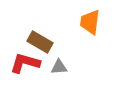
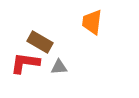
orange trapezoid: moved 2 px right
red L-shape: rotated 8 degrees counterclockwise
